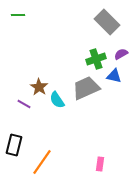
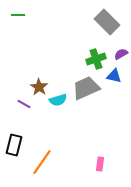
cyan semicircle: moved 1 px right; rotated 72 degrees counterclockwise
